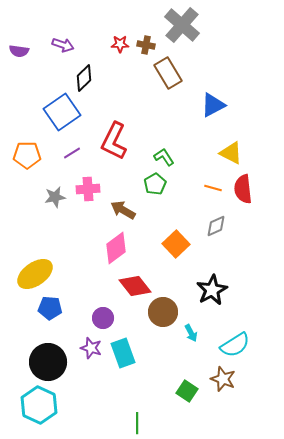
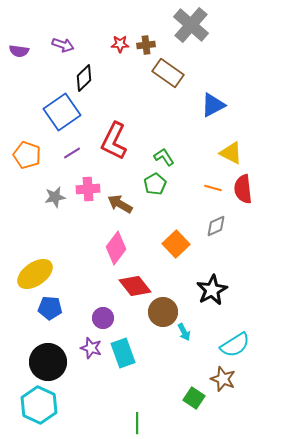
gray cross: moved 9 px right
brown cross: rotated 18 degrees counterclockwise
brown rectangle: rotated 24 degrees counterclockwise
orange pentagon: rotated 20 degrees clockwise
brown arrow: moved 3 px left, 6 px up
pink diamond: rotated 16 degrees counterclockwise
cyan arrow: moved 7 px left, 1 px up
green square: moved 7 px right, 7 px down
